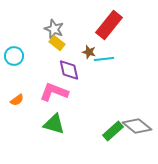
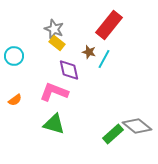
cyan line: rotated 54 degrees counterclockwise
orange semicircle: moved 2 px left
green rectangle: moved 3 px down
